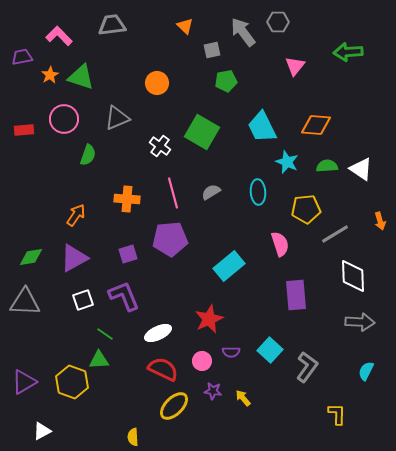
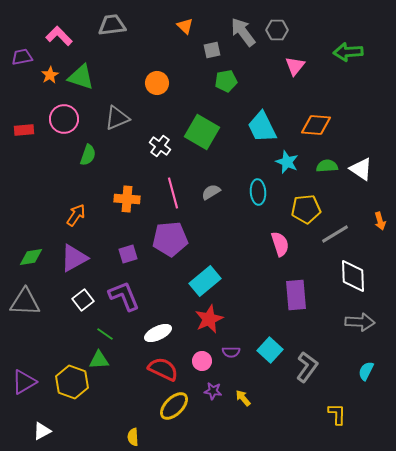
gray hexagon at (278, 22): moved 1 px left, 8 px down
cyan rectangle at (229, 266): moved 24 px left, 15 px down
white square at (83, 300): rotated 20 degrees counterclockwise
